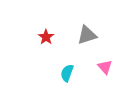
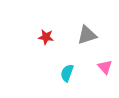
red star: rotated 28 degrees counterclockwise
